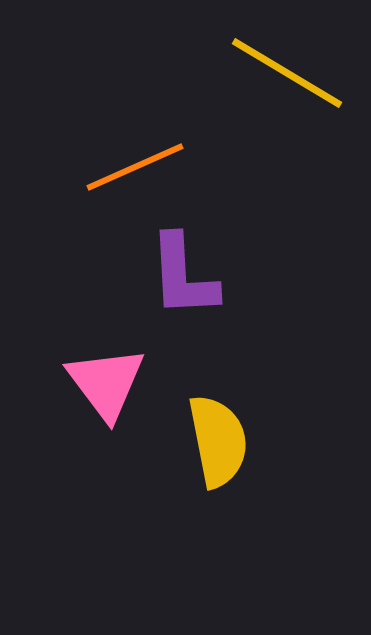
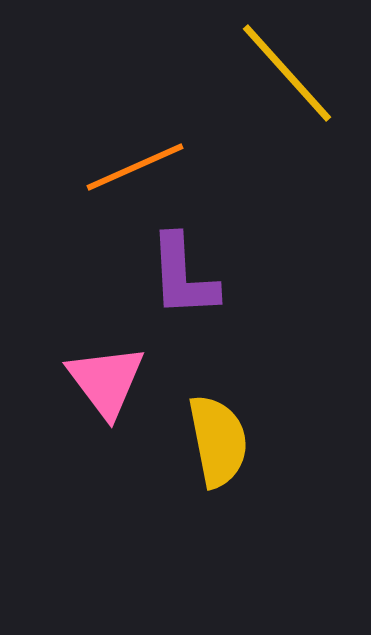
yellow line: rotated 17 degrees clockwise
pink triangle: moved 2 px up
